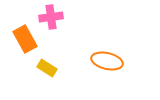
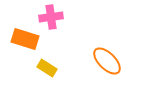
orange rectangle: rotated 44 degrees counterclockwise
orange ellipse: rotated 32 degrees clockwise
